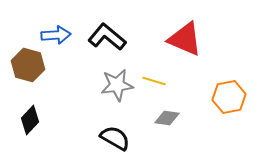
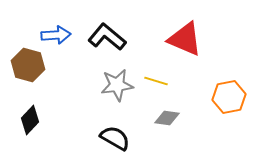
yellow line: moved 2 px right
